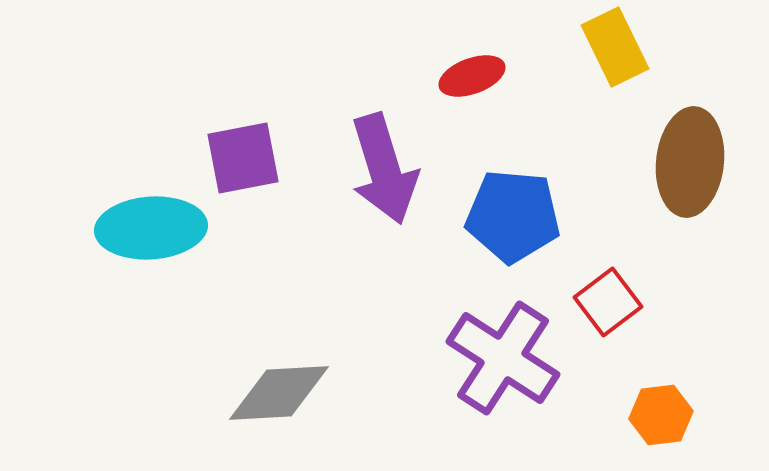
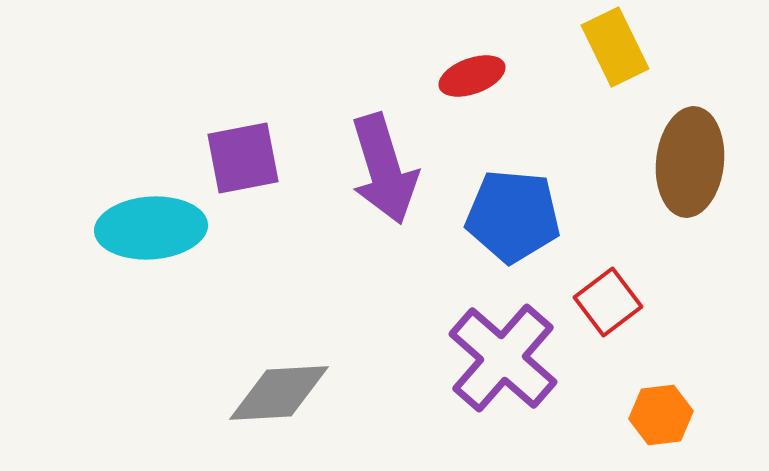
purple cross: rotated 8 degrees clockwise
